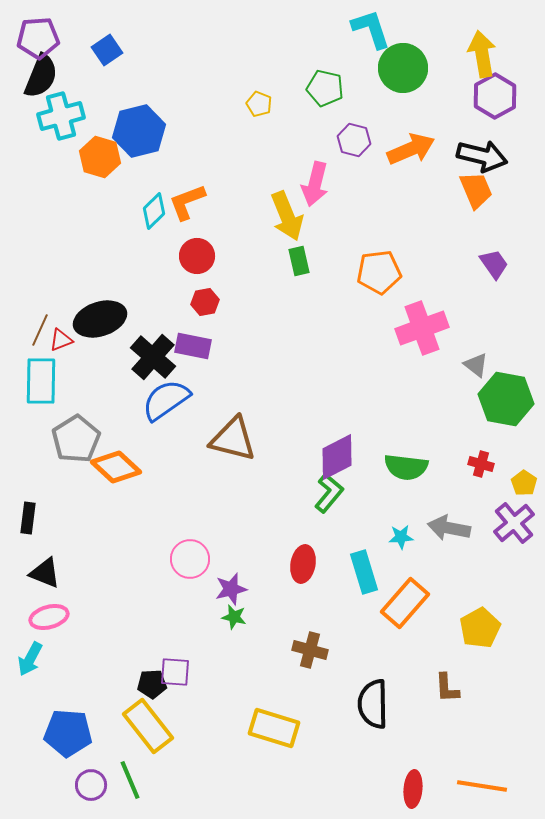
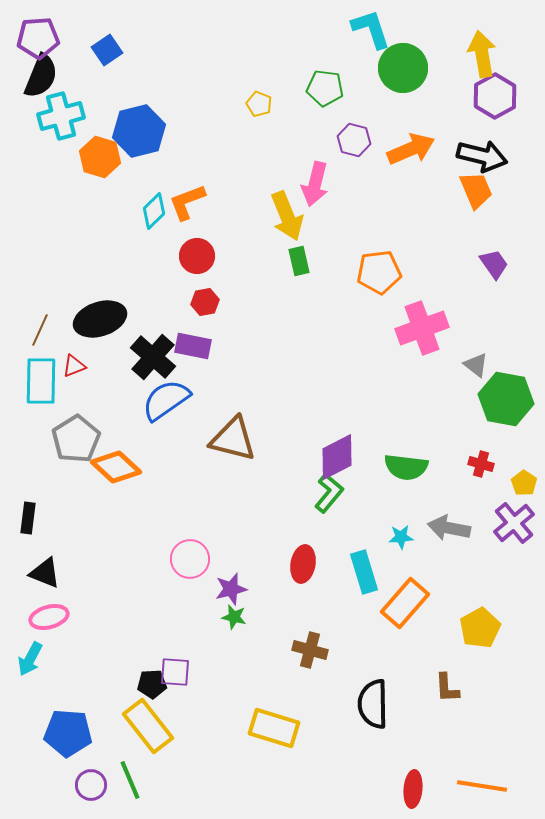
green pentagon at (325, 88): rotated 6 degrees counterclockwise
red triangle at (61, 340): moved 13 px right, 26 px down
